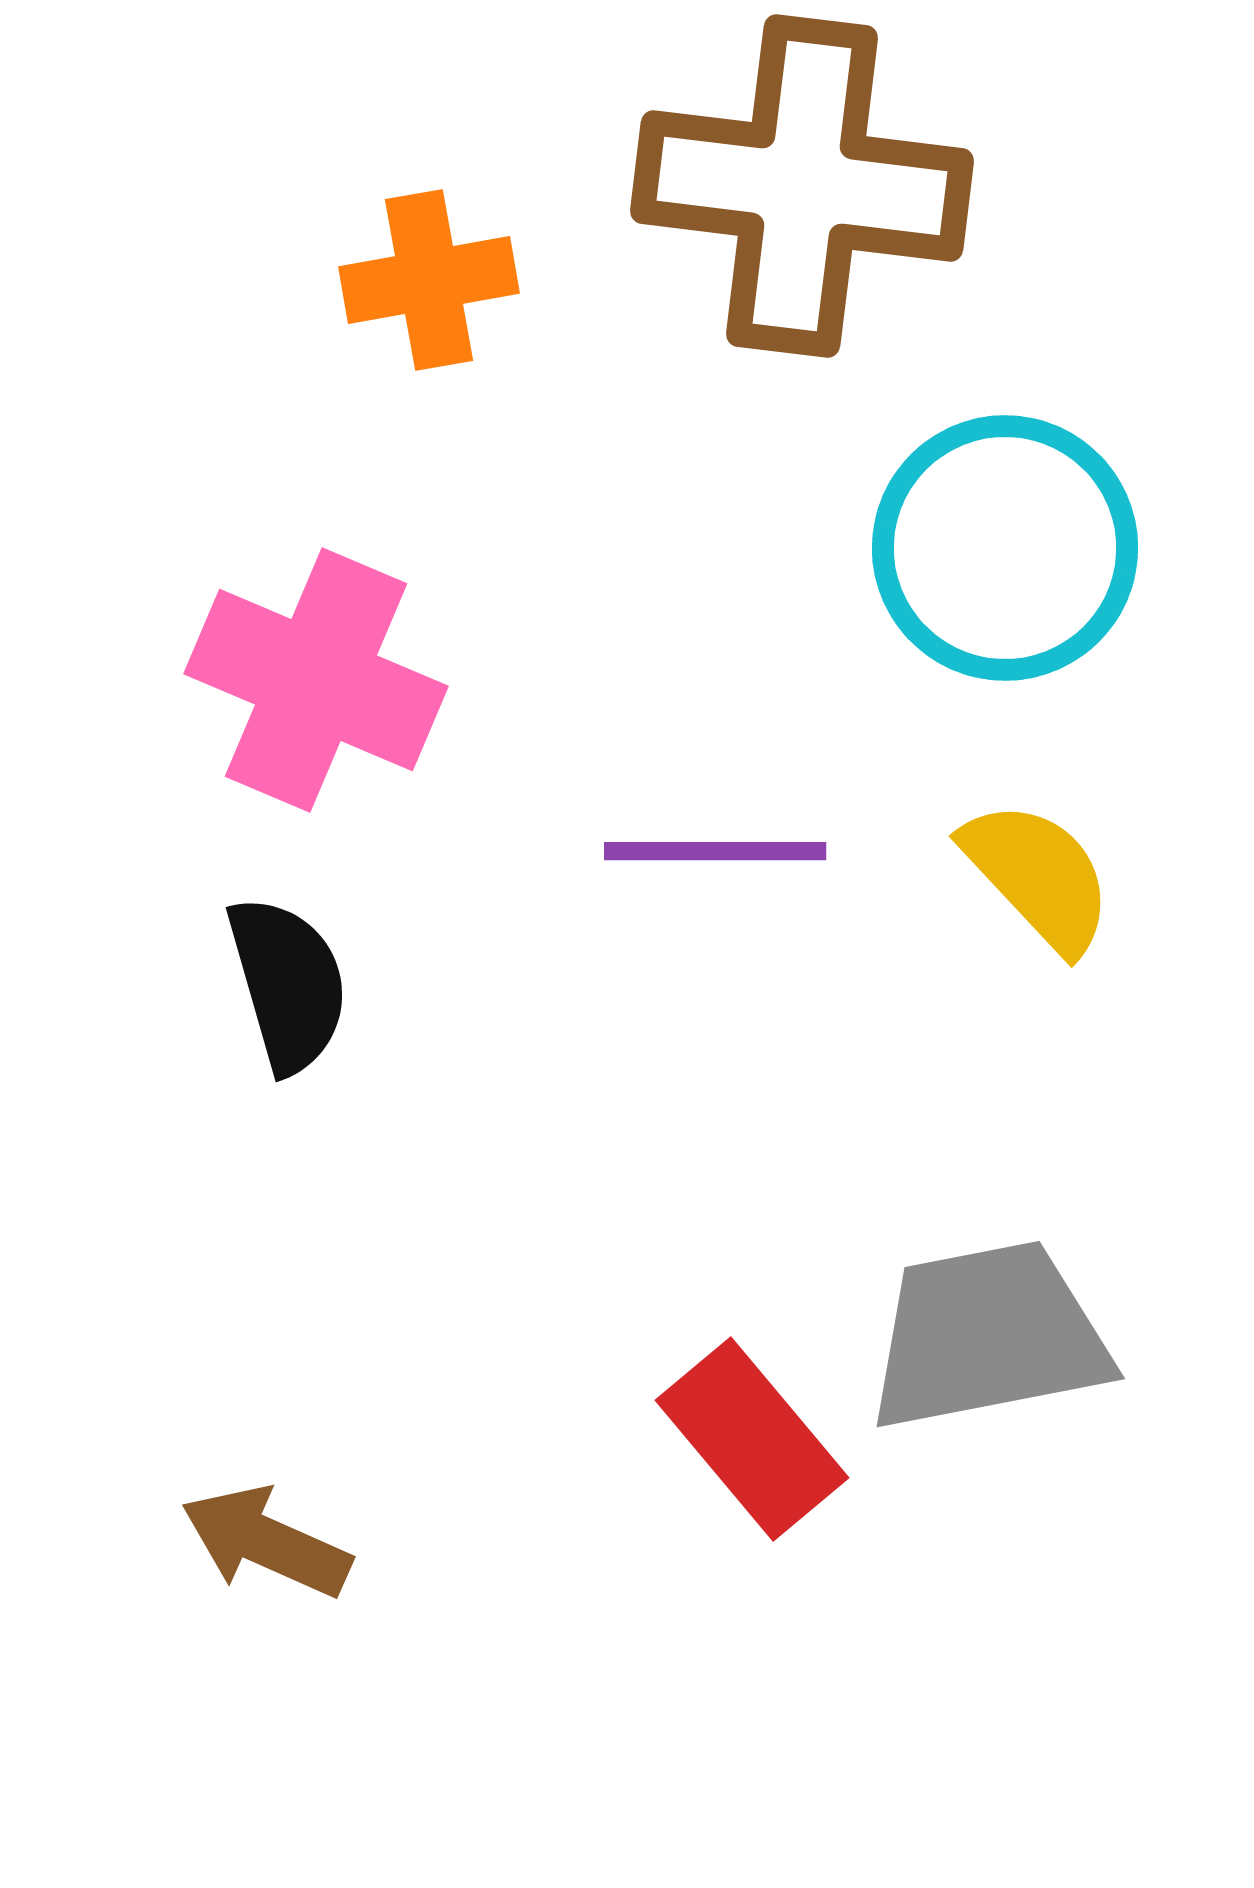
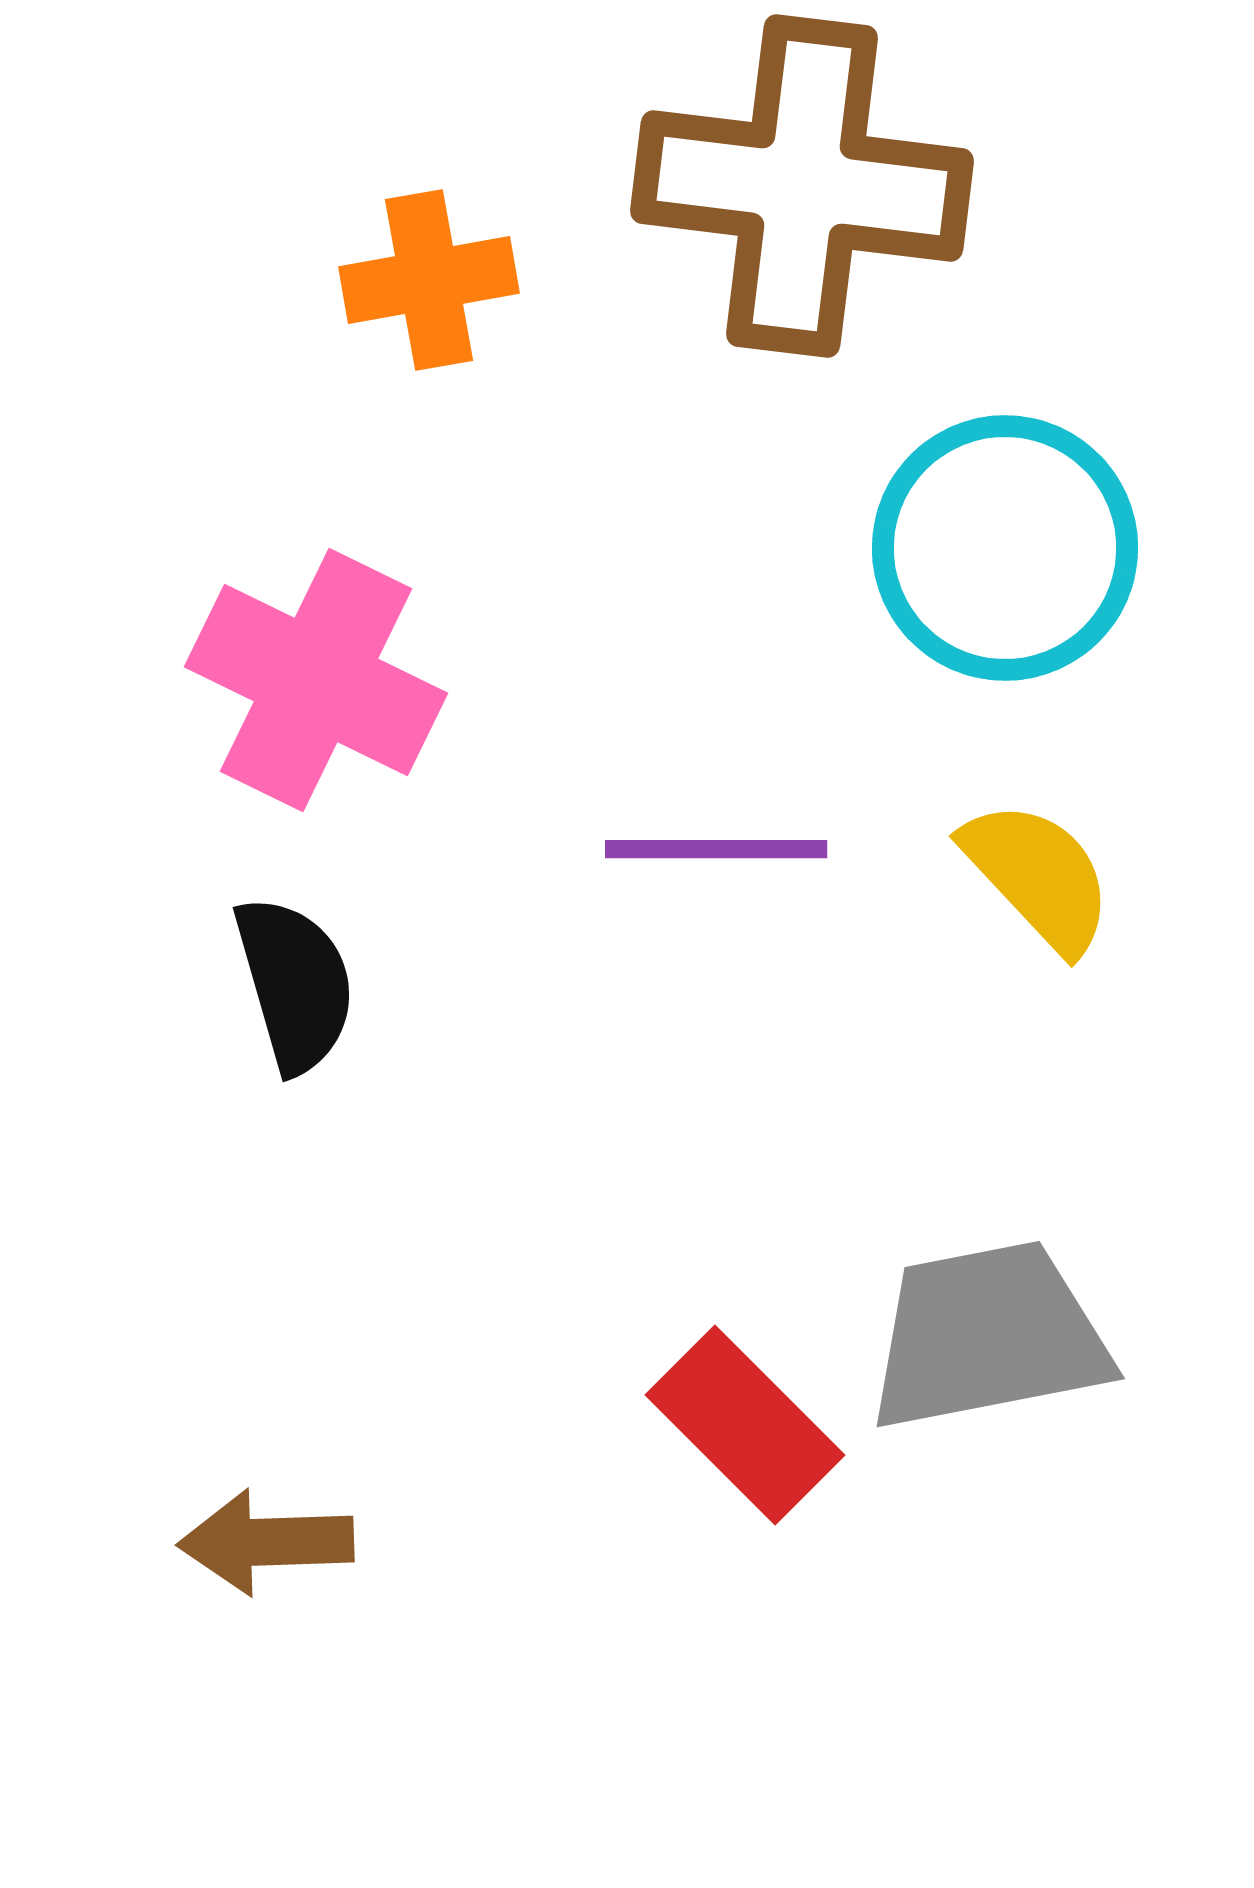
pink cross: rotated 3 degrees clockwise
purple line: moved 1 px right, 2 px up
black semicircle: moved 7 px right
red rectangle: moved 7 px left, 14 px up; rotated 5 degrees counterclockwise
brown arrow: rotated 26 degrees counterclockwise
